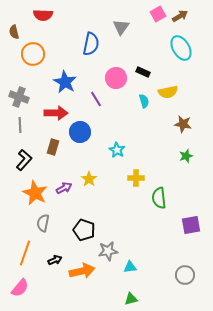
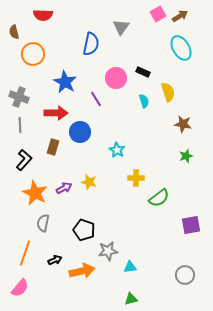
yellow semicircle: rotated 96 degrees counterclockwise
yellow star: moved 3 px down; rotated 21 degrees counterclockwise
green semicircle: rotated 120 degrees counterclockwise
